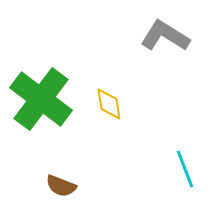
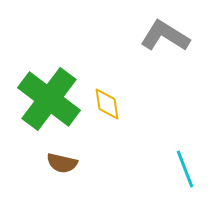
green cross: moved 8 px right
yellow diamond: moved 2 px left
brown semicircle: moved 1 px right, 23 px up; rotated 8 degrees counterclockwise
